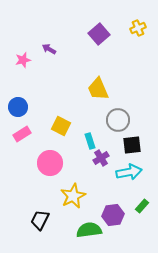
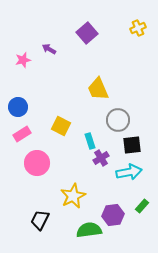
purple square: moved 12 px left, 1 px up
pink circle: moved 13 px left
